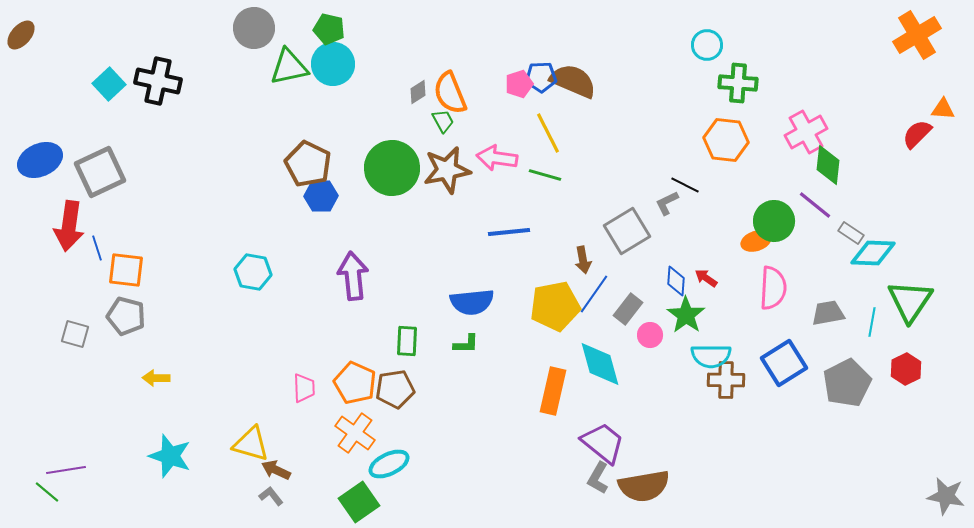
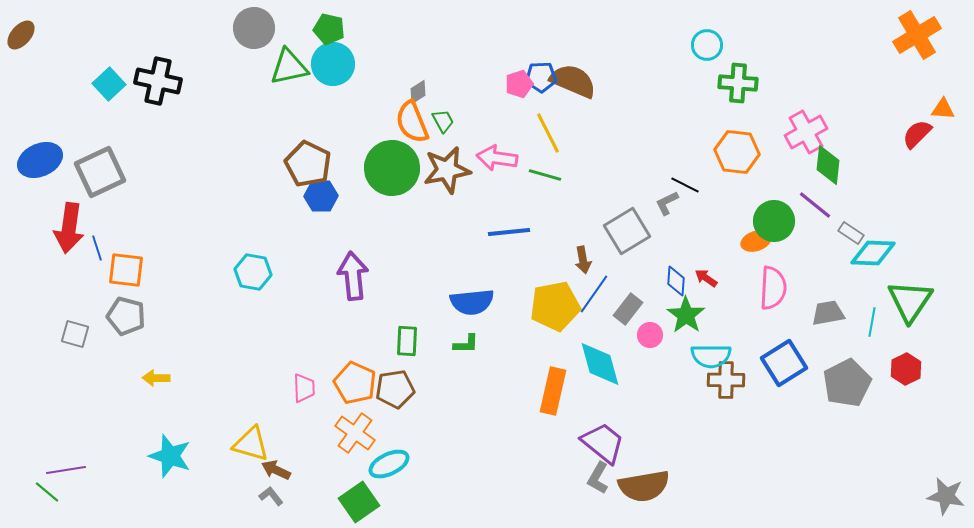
orange semicircle at (450, 93): moved 38 px left, 29 px down
orange hexagon at (726, 140): moved 11 px right, 12 px down
red arrow at (69, 226): moved 2 px down
